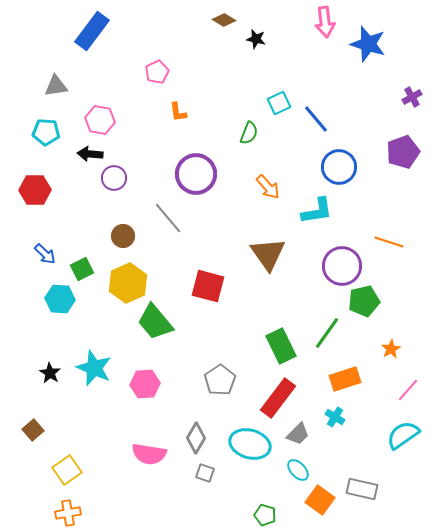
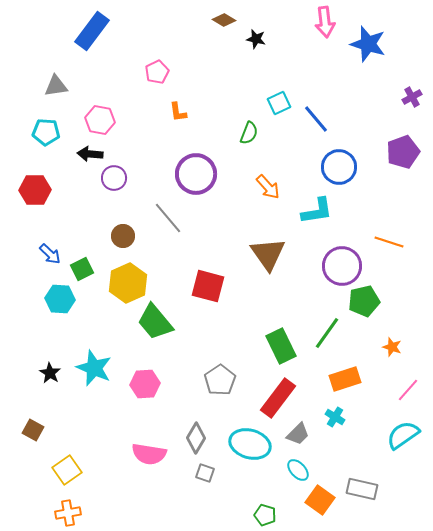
blue arrow at (45, 254): moved 5 px right
orange star at (391, 349): moved 1 px right, 2 px up; rotated 24 degrees counterclockwise
brown square at (33, 430): rotated 20 degrees counterclockwise
